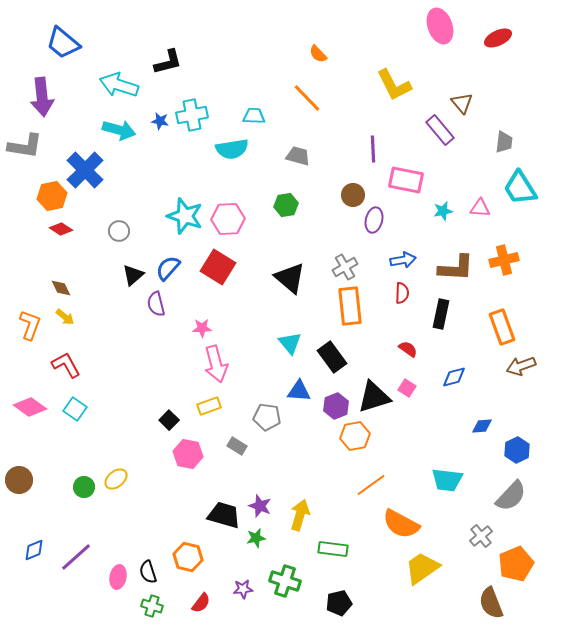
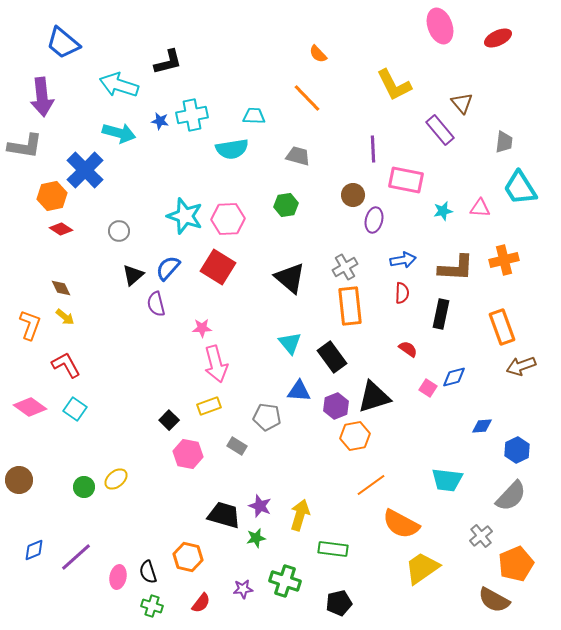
cyan arrow at (119, 130): moved 3 px down
pink square at (407, 388): moved 21 px right
brown semicircle at (491, 603): moved 3 px right, 3 px up; rotated 40 degrees counterclockwise
